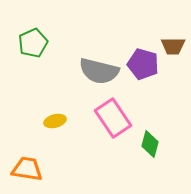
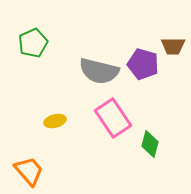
orange trapezoid: moved 2 px right, 2 px down; rotated 40 degrees clockwise
